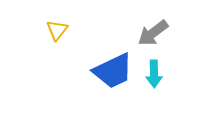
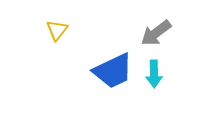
gray arrow: moved 3 px right
